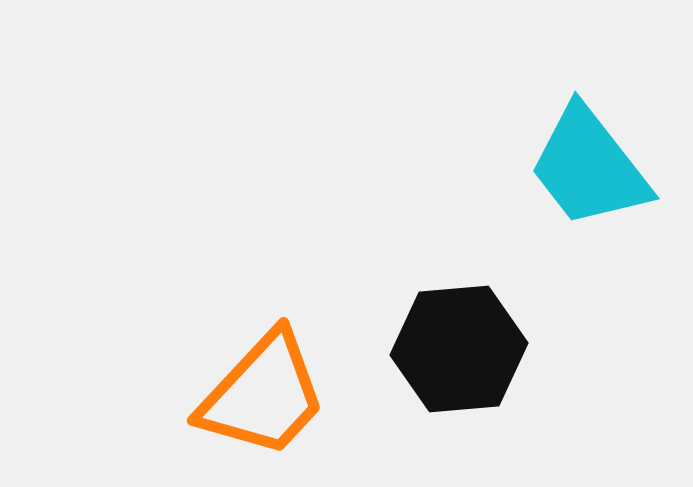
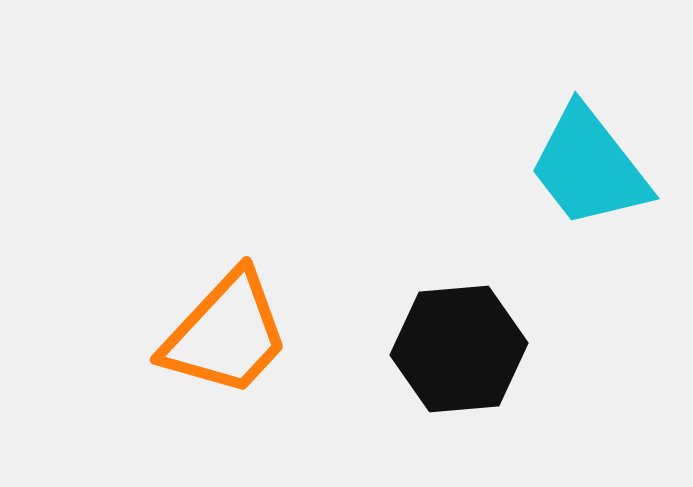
orange trapezoid: moved 37 px left, 61 px up
